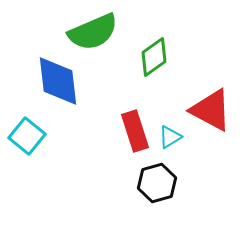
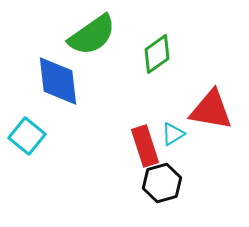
green semicircle: moved 1 px left, 3 px down; rotated 12 degrees counterclockwise
green diamond: moved 3 px right, 3 px up
red triangle: rotated 18 degrees counterclockwise
red rectangle: moved 10 px right, 15 px down
cyan triangle: moved 3 px right, 3 px up
black hexagon: moved 5 px right
